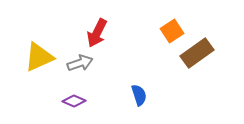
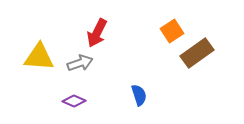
yellow triangle: rotated 28 degrees clockwise
